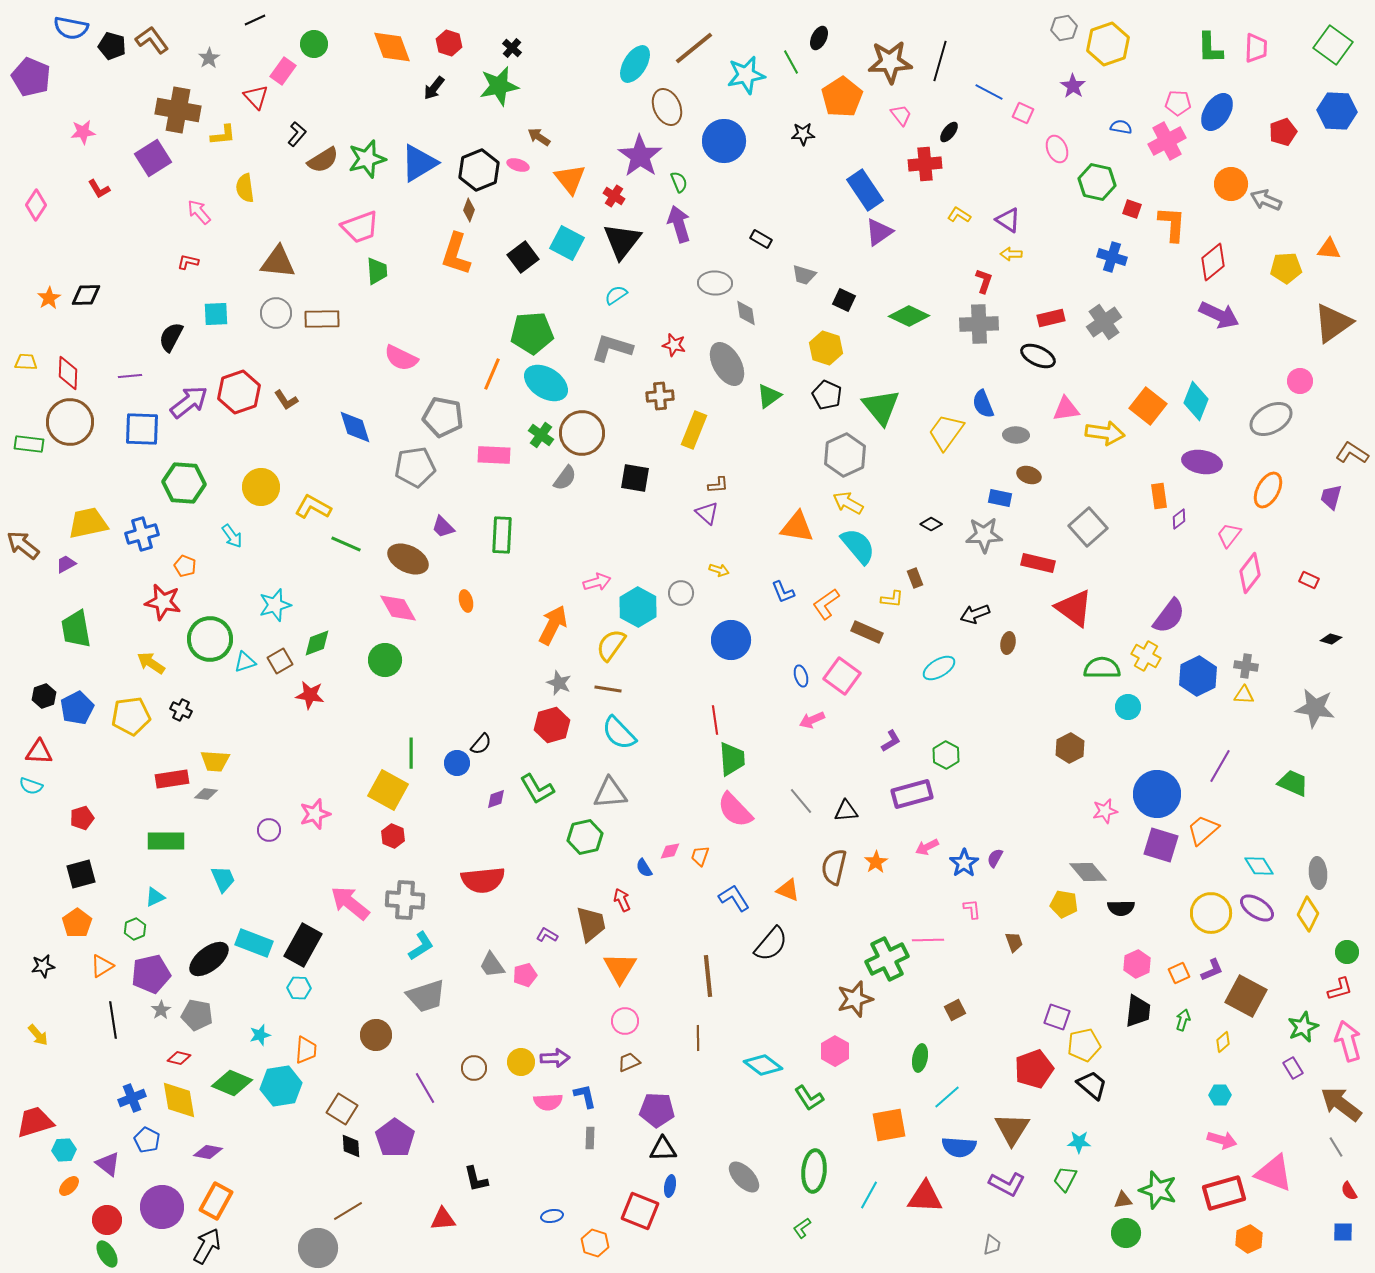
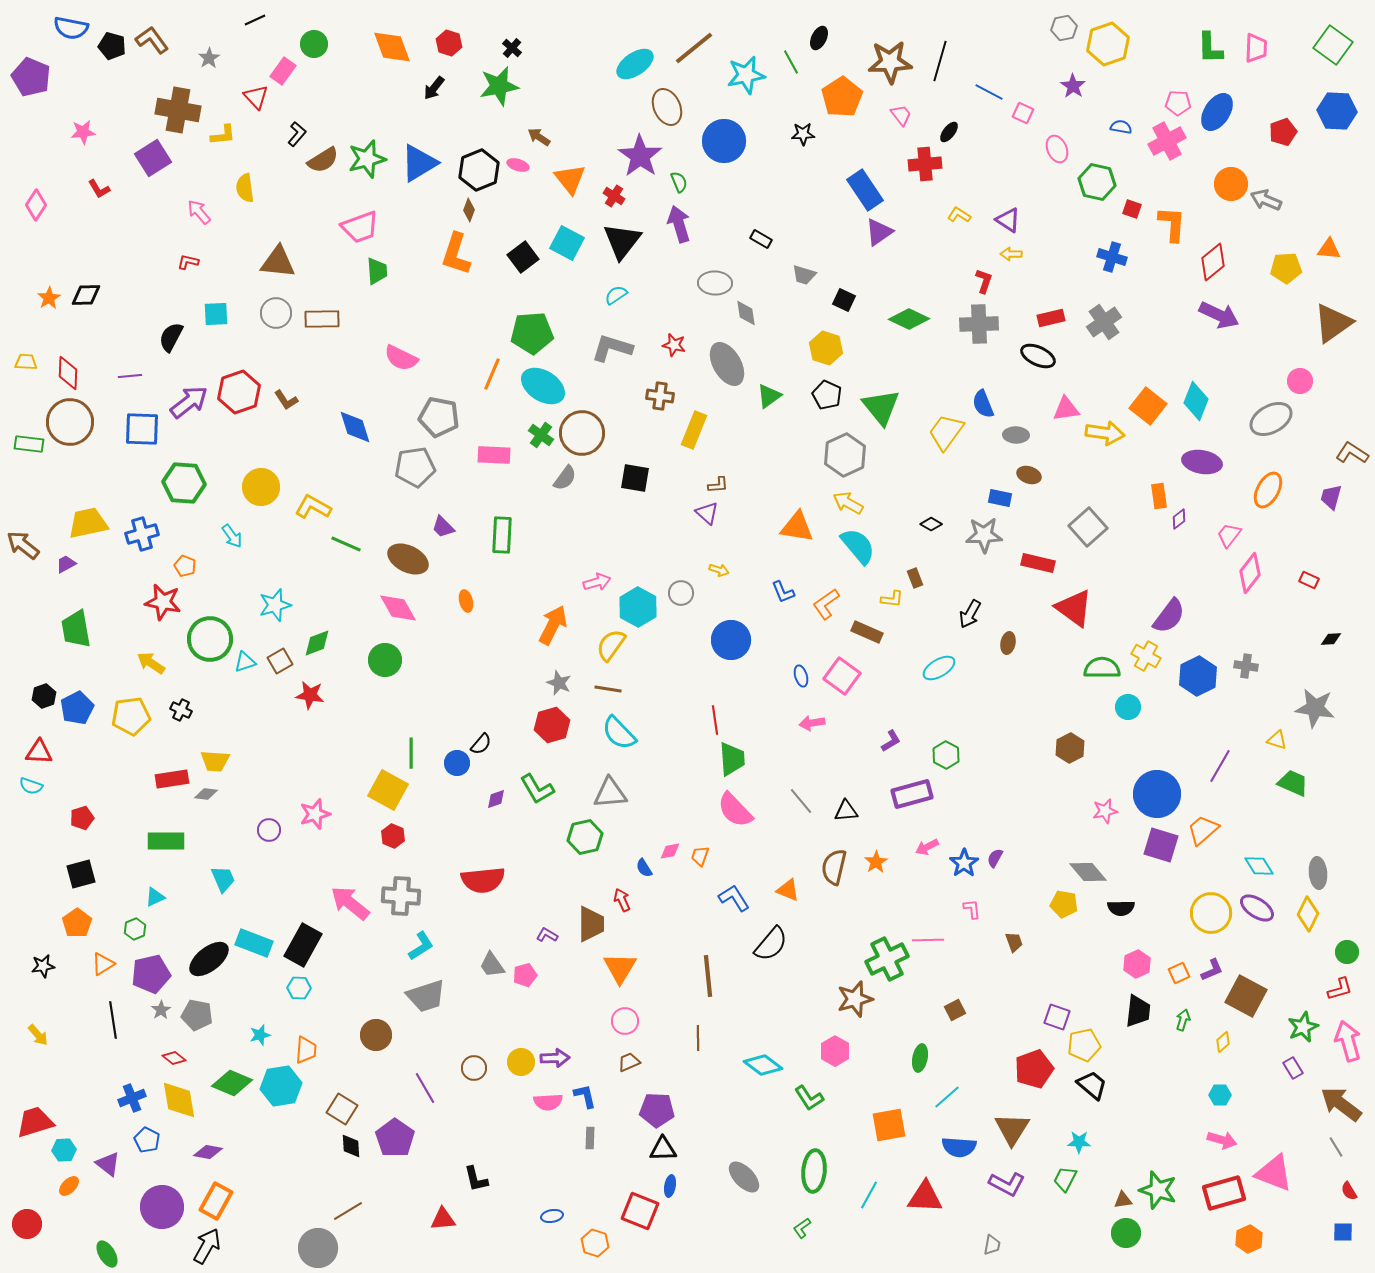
cyan ellipse at (635, 64): rotated 24 degrees clockwise
green diamond at (909, 316): moved 3 px down
cyan ellipse at (546, 383): moved 3 px left, 3 px down
brown cross at (660, 396): rotated 12 degrees clockwise
gray pentagon at (443, 417): moved 4 px left
black arrow at (975, 614): moved 5 px left; rotated 40 degrees counterclockwise
black diamond at (1331, 639): rotated 20 degrees counterclockwise
yellow triangle at (1244, 695): moved 33 px right, 45 px down; rotated 15 degrees clockwise
pink arrow at (812, 720): moved 3 px down; rotated 15 degrees clockwise
gray cross at (405, 900): moved 4 px left, 4 px up
brown trapezoid at (591, 924): rotated 12 degrees clockwise
orange triangle at (102, 966): moved 1 px right, 2 px up
red diamond at (179, 1058): moved 5 px left; rotated 25 degrees clockwise
red circle at (107, 1220): moved 80 px left, 4 px down
